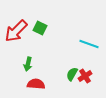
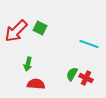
red cross: moved 1 px right, 2 px down; rotated 32 degrees counterclockwise
